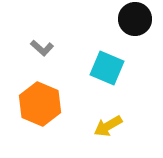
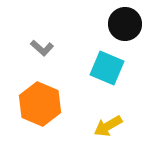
black circle: moved 10 px left, 5 px down
